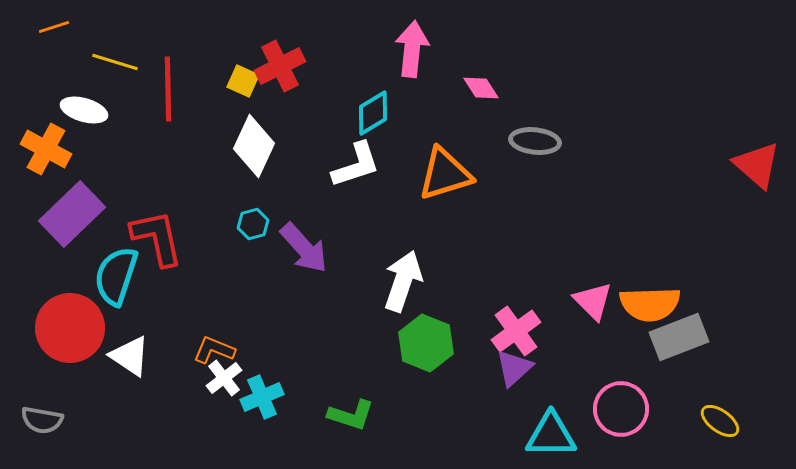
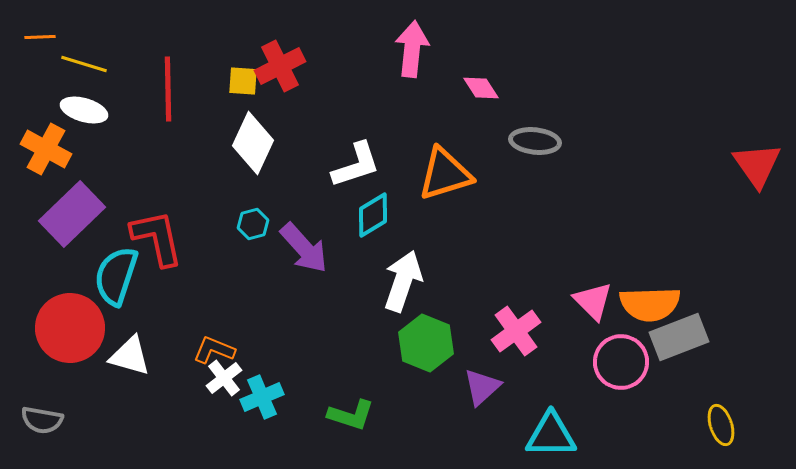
orange line: moved 14 px left, 10 px down; rotated 16 degrees clockwise
yellow line: moved 31 px left, 2 px down
yellow square: rotated 20 degrees counterclockwise
cyan diamond: moved 102 px down
white diamond: moved 1 px left, 3 px up
red triangle: rotated 14 degrees clockwise
white triangle: rotated 18 degrees counterclockwise
purple triangle: moved 32 px left, 19 px down
pink circle: moved 47 px up
yellow ellipse: moved 1 px right, 4 px down; rotated 36 degrees clockwise
